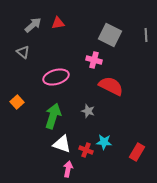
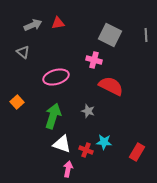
gray arrow: rotated 18 degrees clockwise
